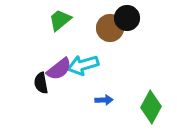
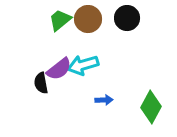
brown circle: moved 22 px left, 9 px up
